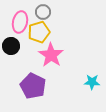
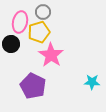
black circle: moved 2 px up
